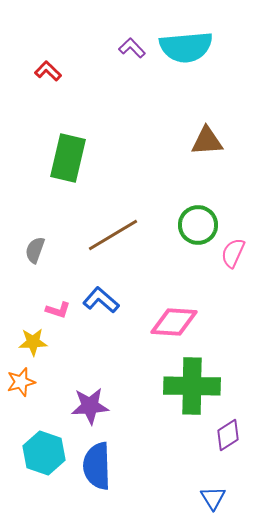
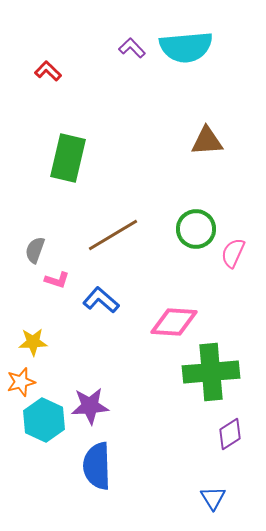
green circle: moved 2 px left, 4 px down
pink L-shape: moved 1 px left, 30 px up
green cross: moved 19 px right, 14 px up; rotated 6 degrees counterclockwise
purple diamond: moved 2 px right, 1 px up
cyan hexagon: moved 33 px up; rotated 6 degrees clockwise
